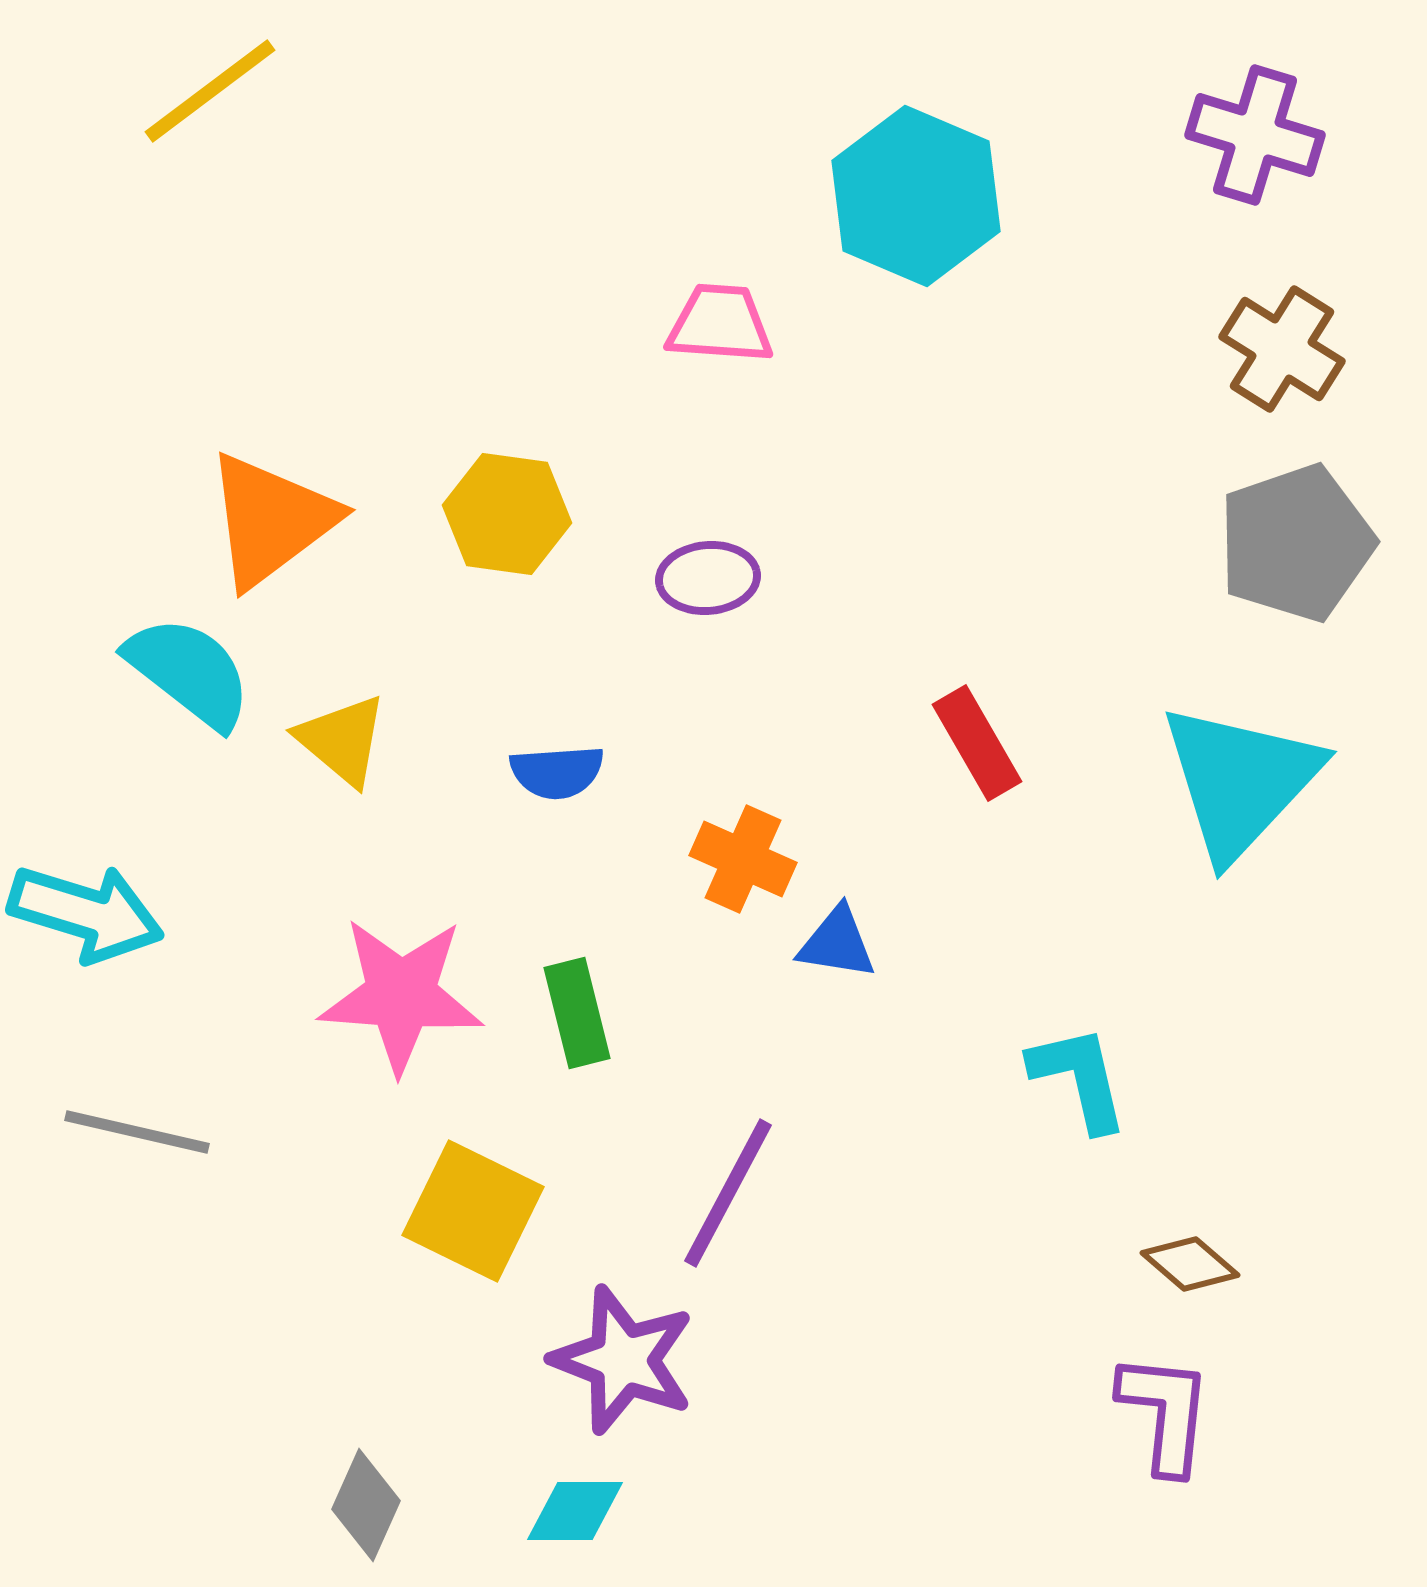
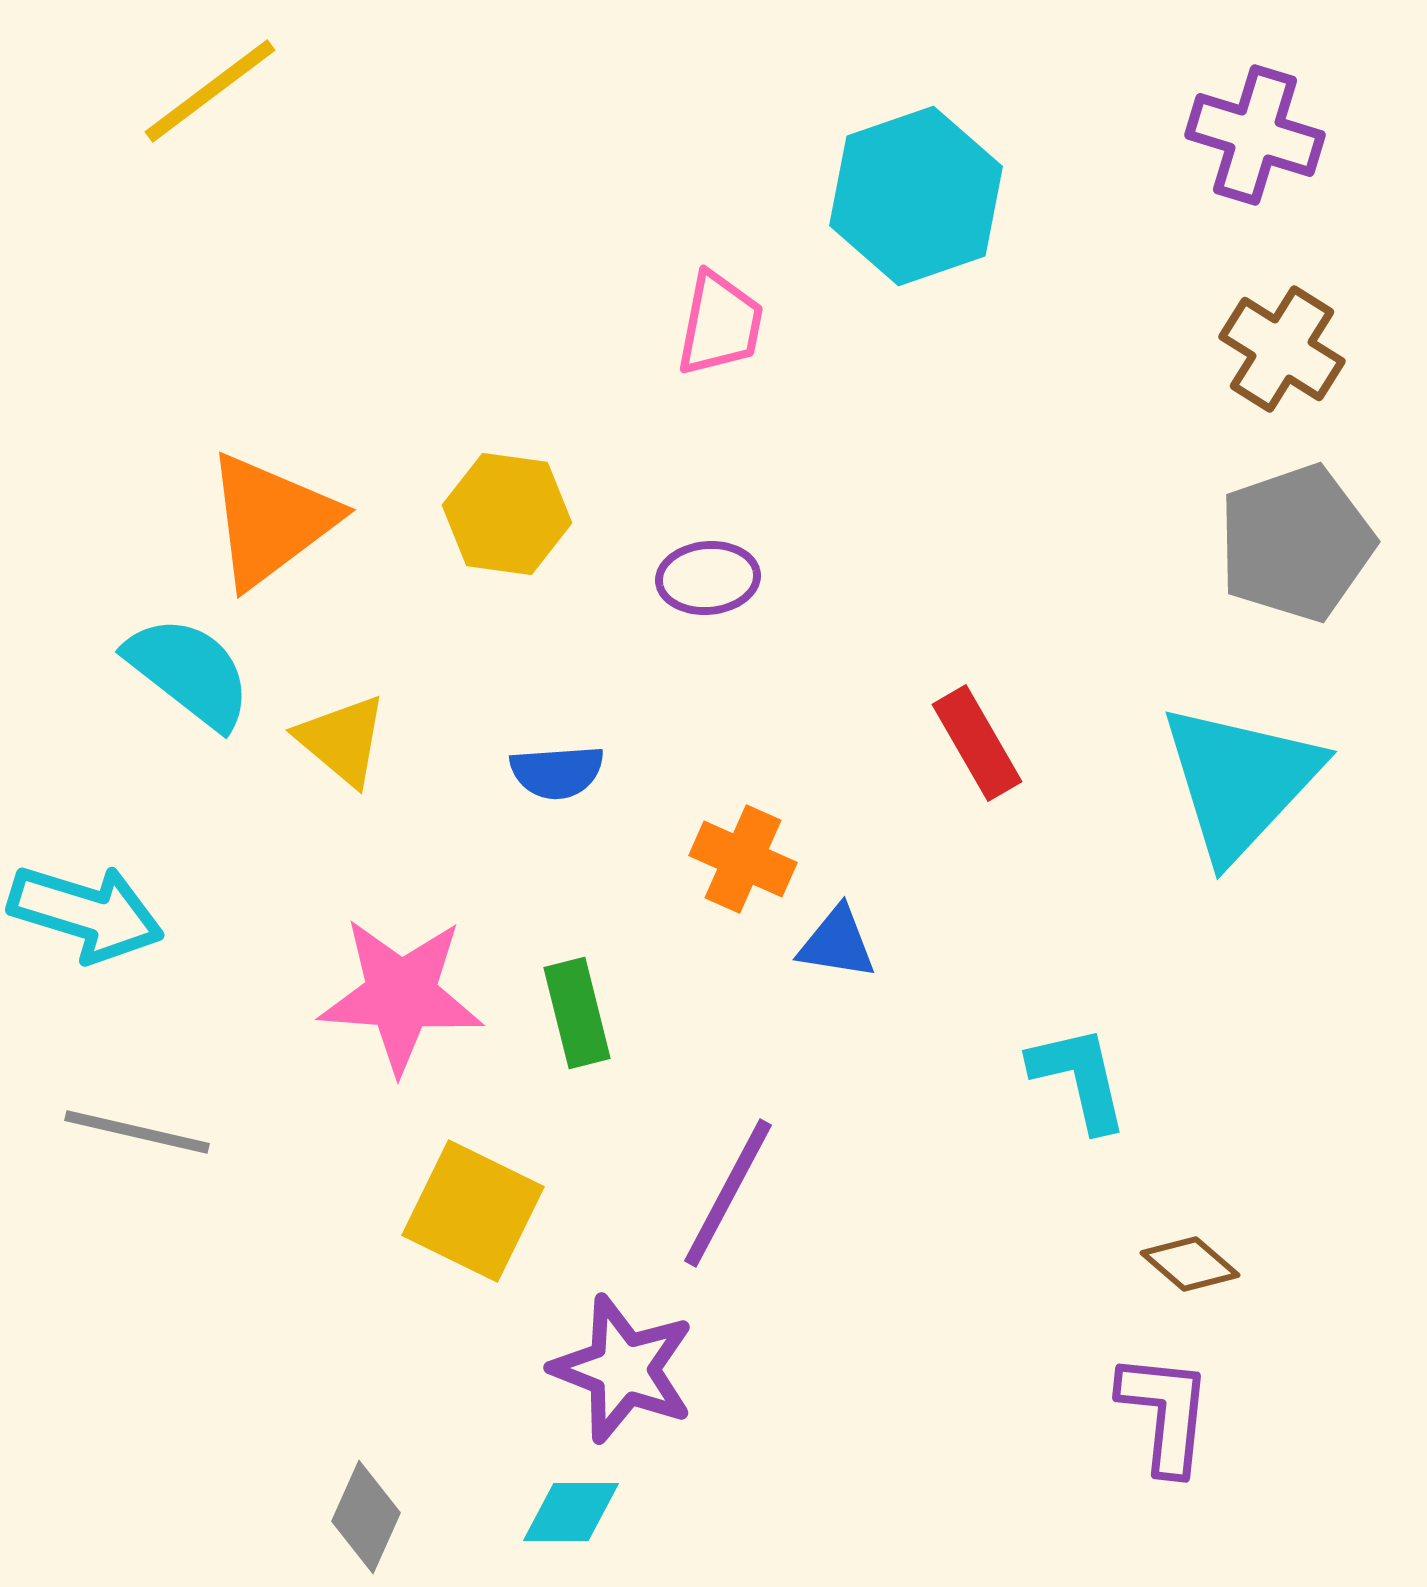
cyan hexagon: rotated 18 degrees clockwise
pink trapezoid: rotated 97 degrees clockwise
purple star: moved 9 px down
gray diamond: moved 12 px down
cyan diamond: moved 4 px left, 1 px down
